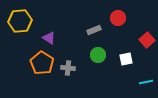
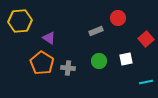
gray rectangle: moved 2 px right, 1 px down
red square: moved 1 px left, 1 px up
green circle: moved 1 px right, 6 px down
